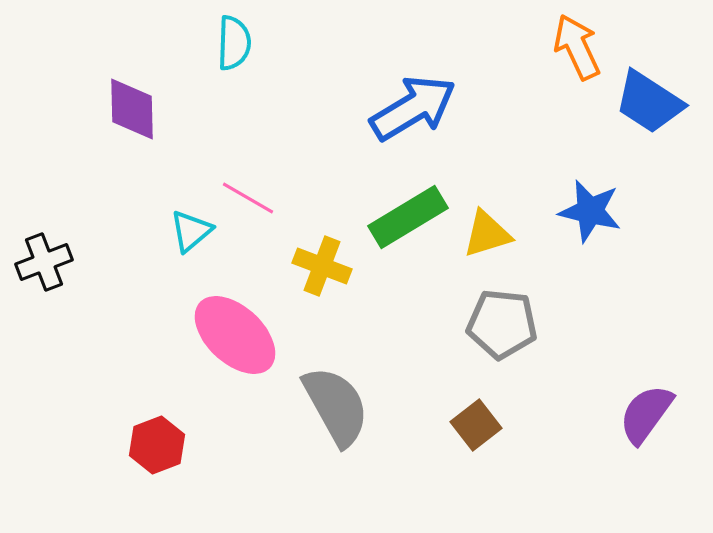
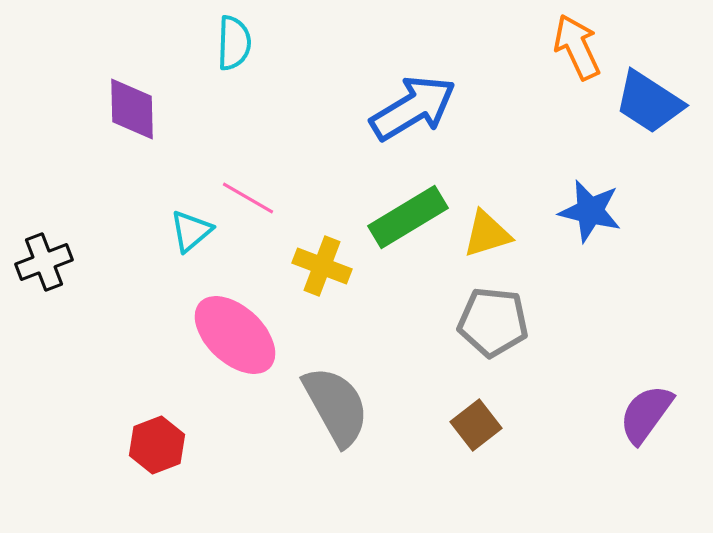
gray pentagon: moved 9 px left, 2 px up
